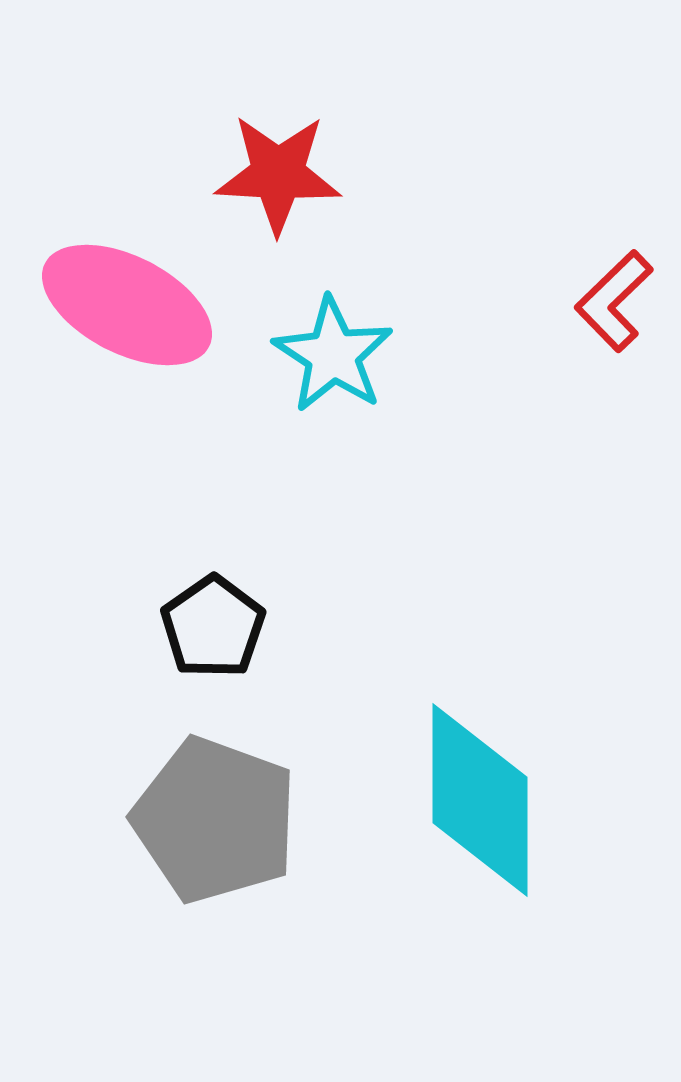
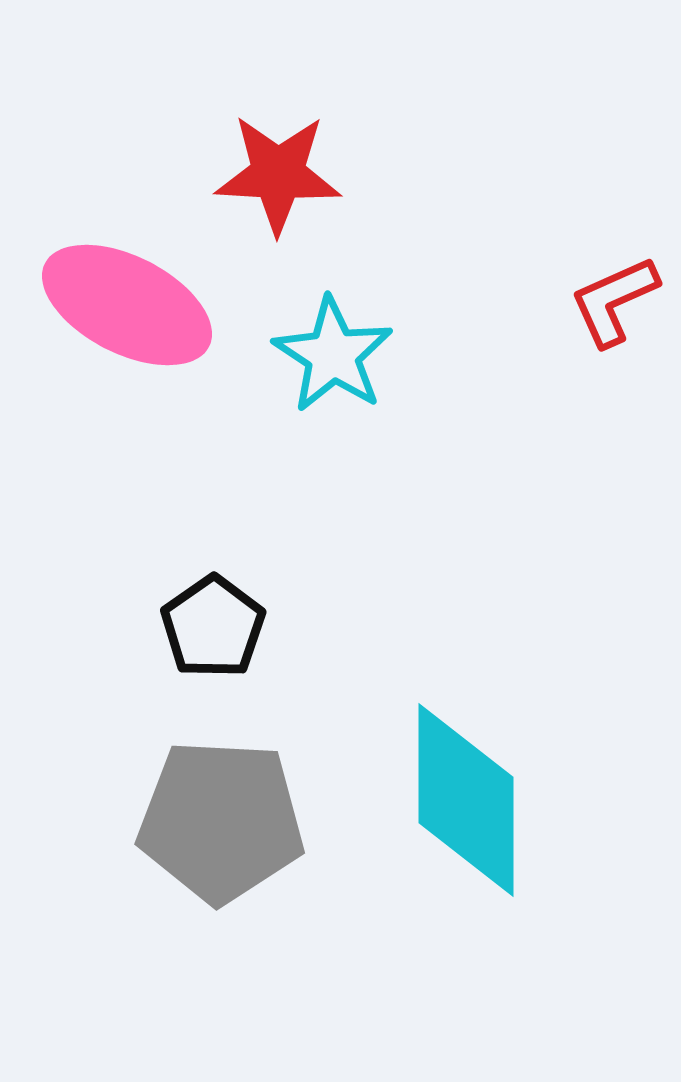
red L-shape: rotated 20 degrees clockwise
cyan diamond: moved 14 px left
gray pentagon: moved 6 px right, 1 px down; rotated 17 degrees counterclockwise
